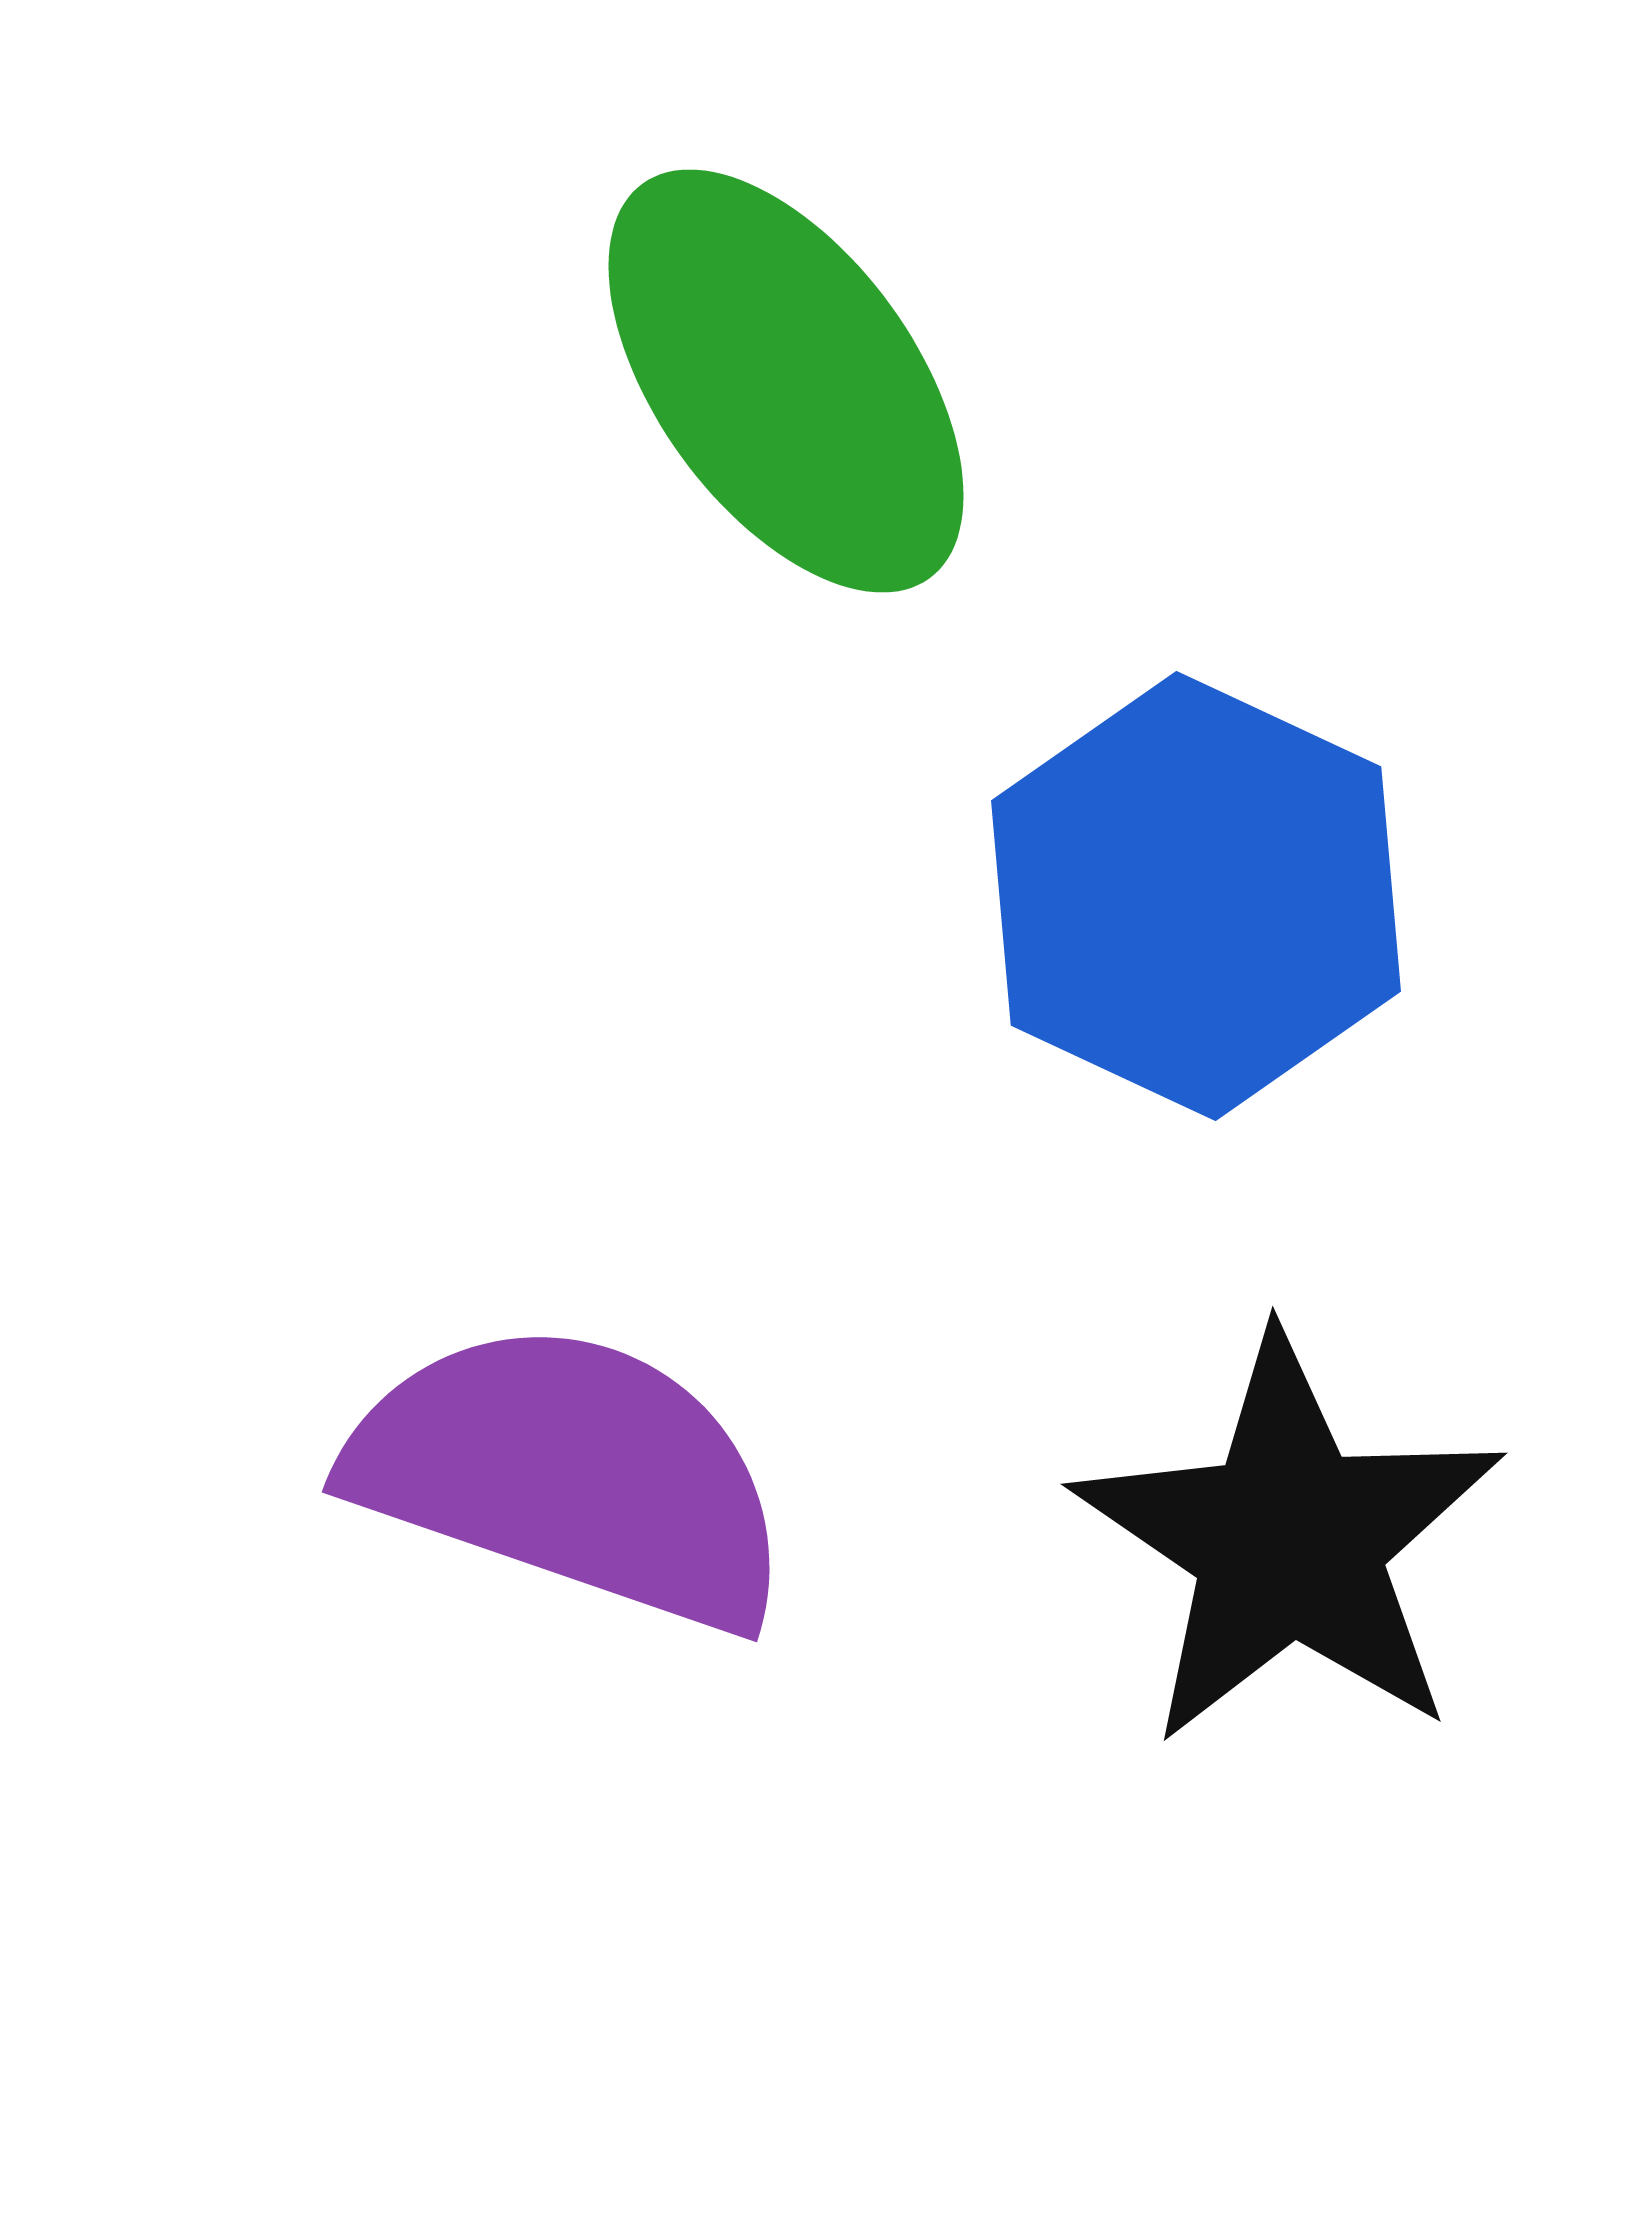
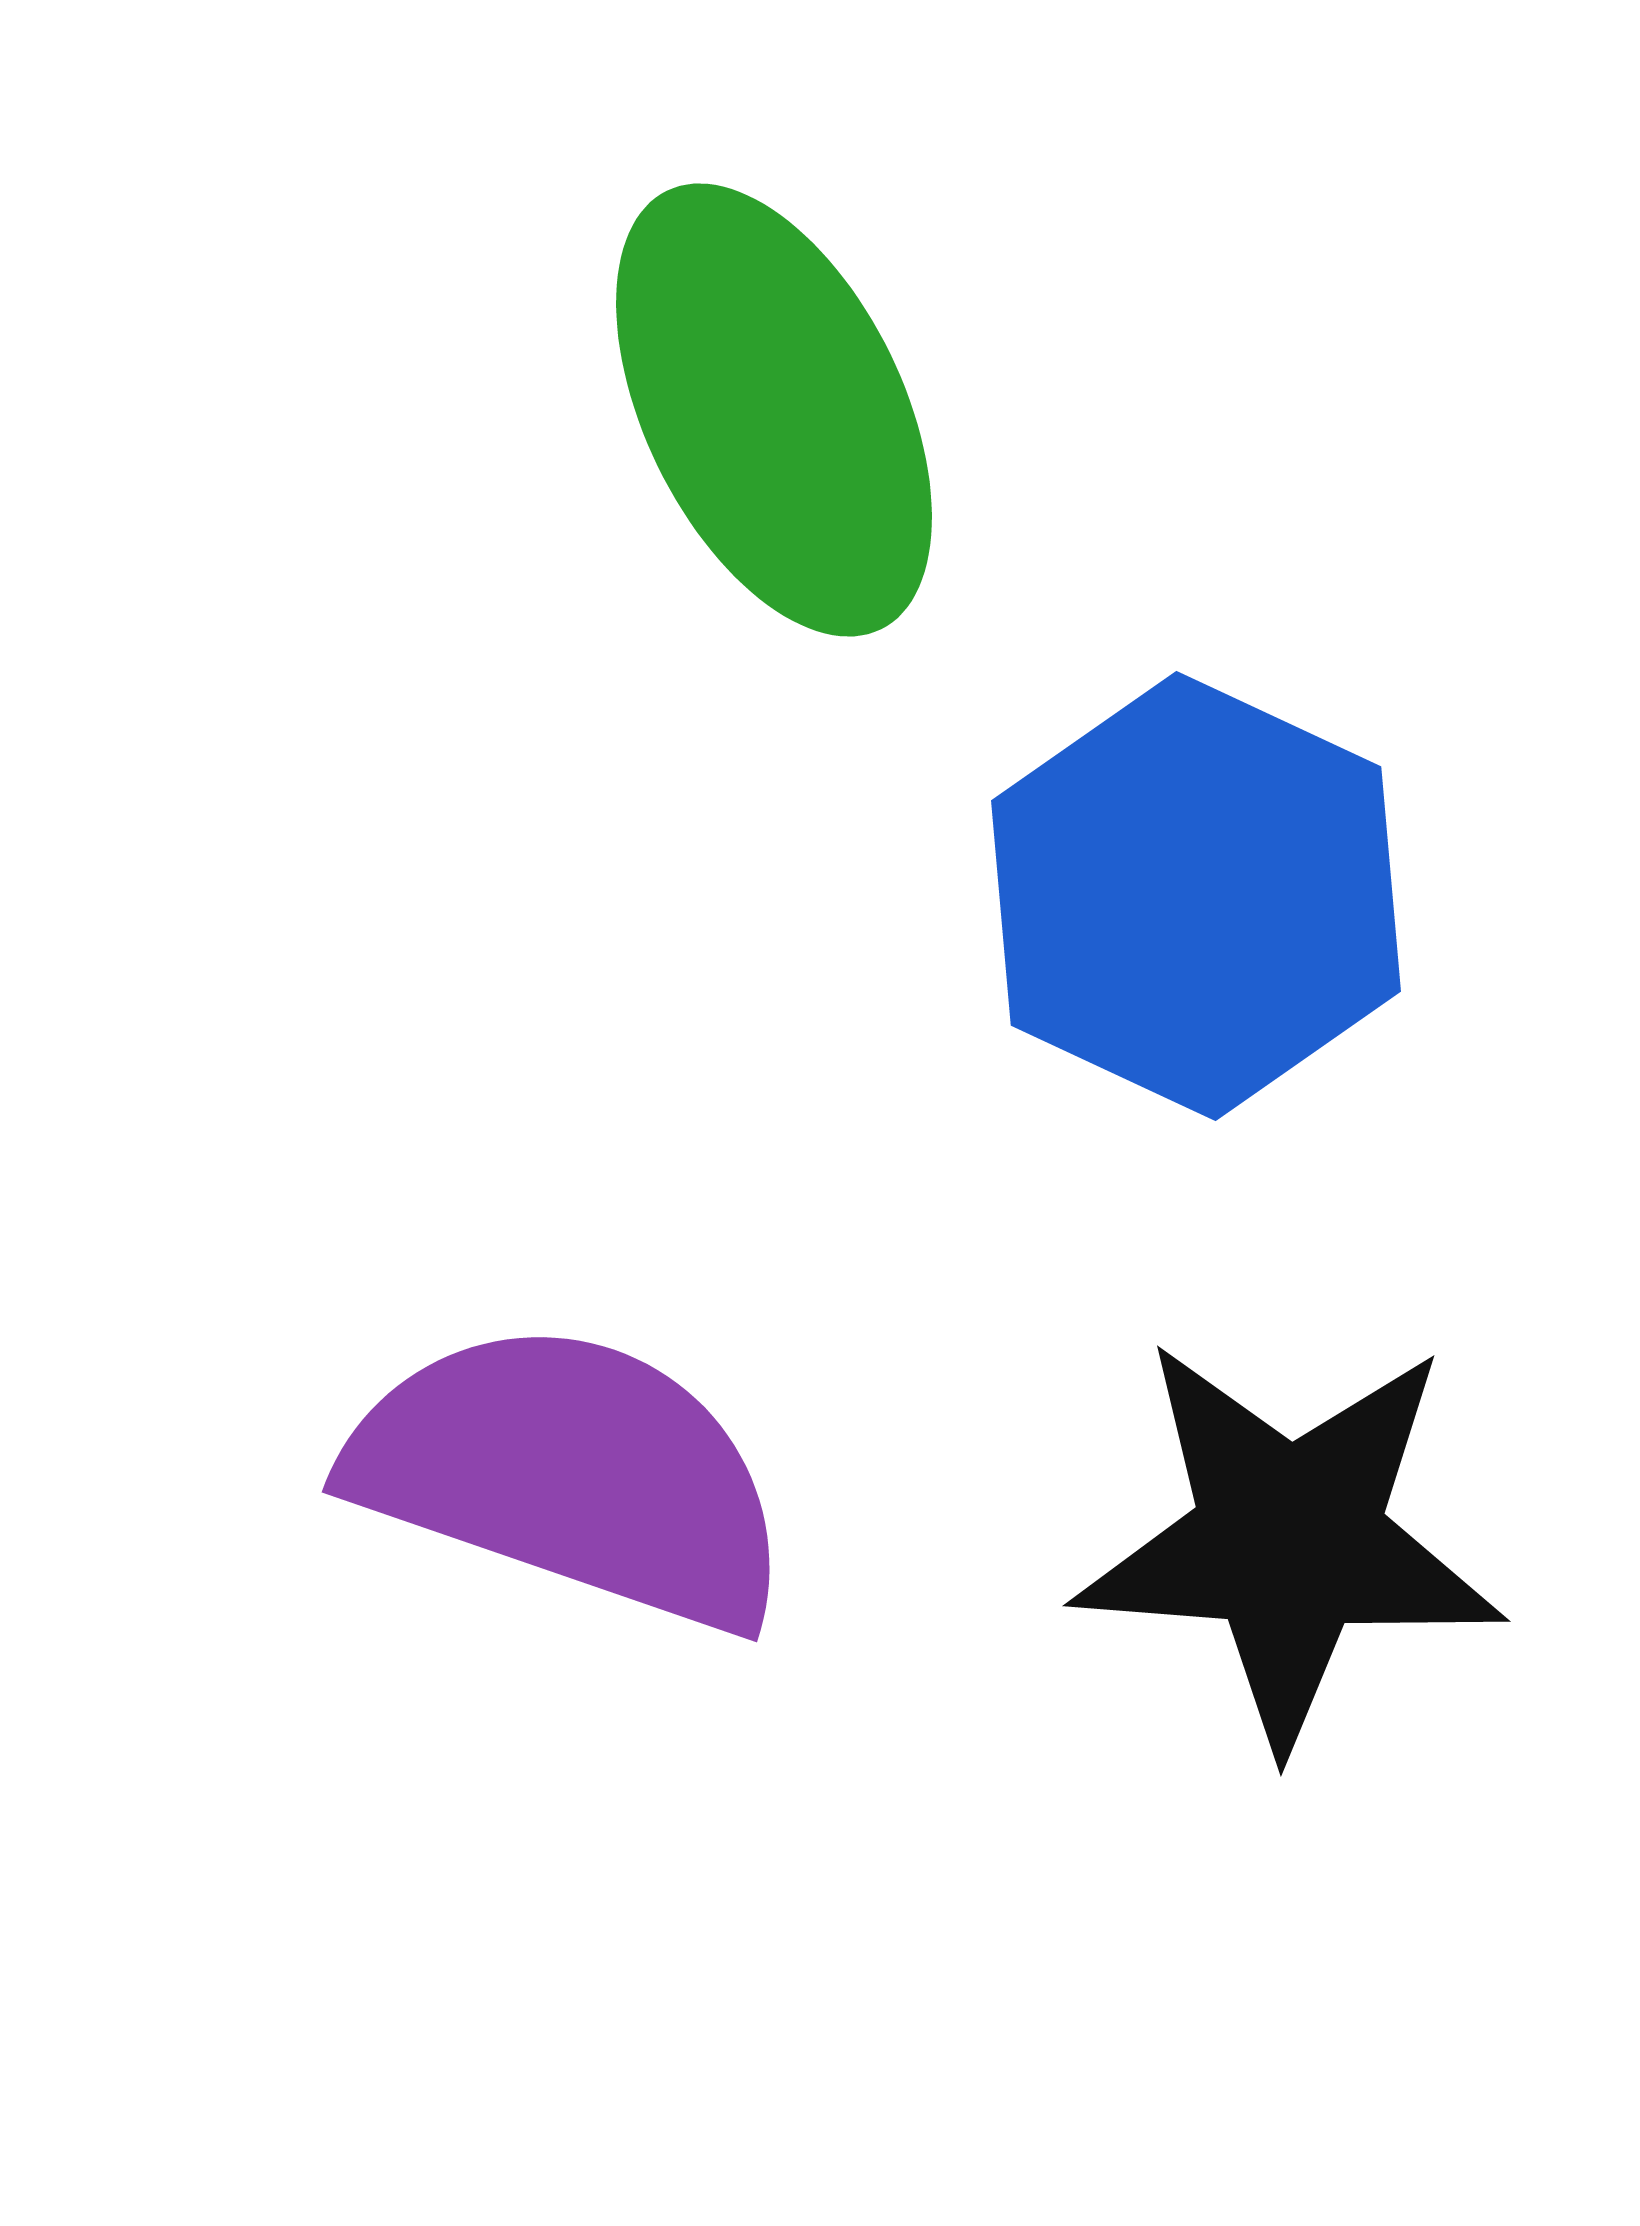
green ellipse: moved 12 px left, 29 px down; rotated 10 degrees clockwise
black star: rotated 30 degrees counterclockwise
